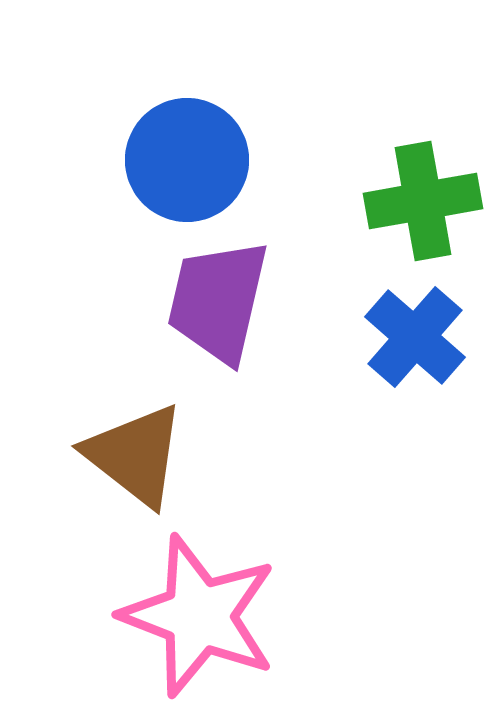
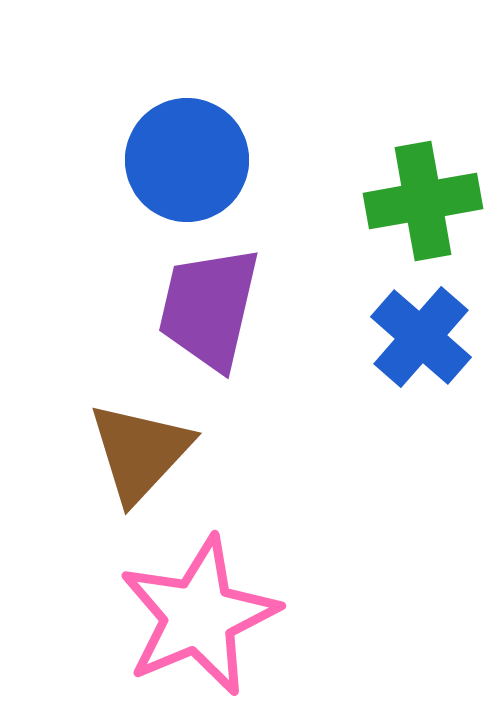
purple trapezoid: moved 9 px left, 7 px down
blue cross: moved 6 px right
brown triangle: moved 5 px right, 3 px up; rotated 35 degrees clockwise
pink star: rotated 28 degrees clockwise
